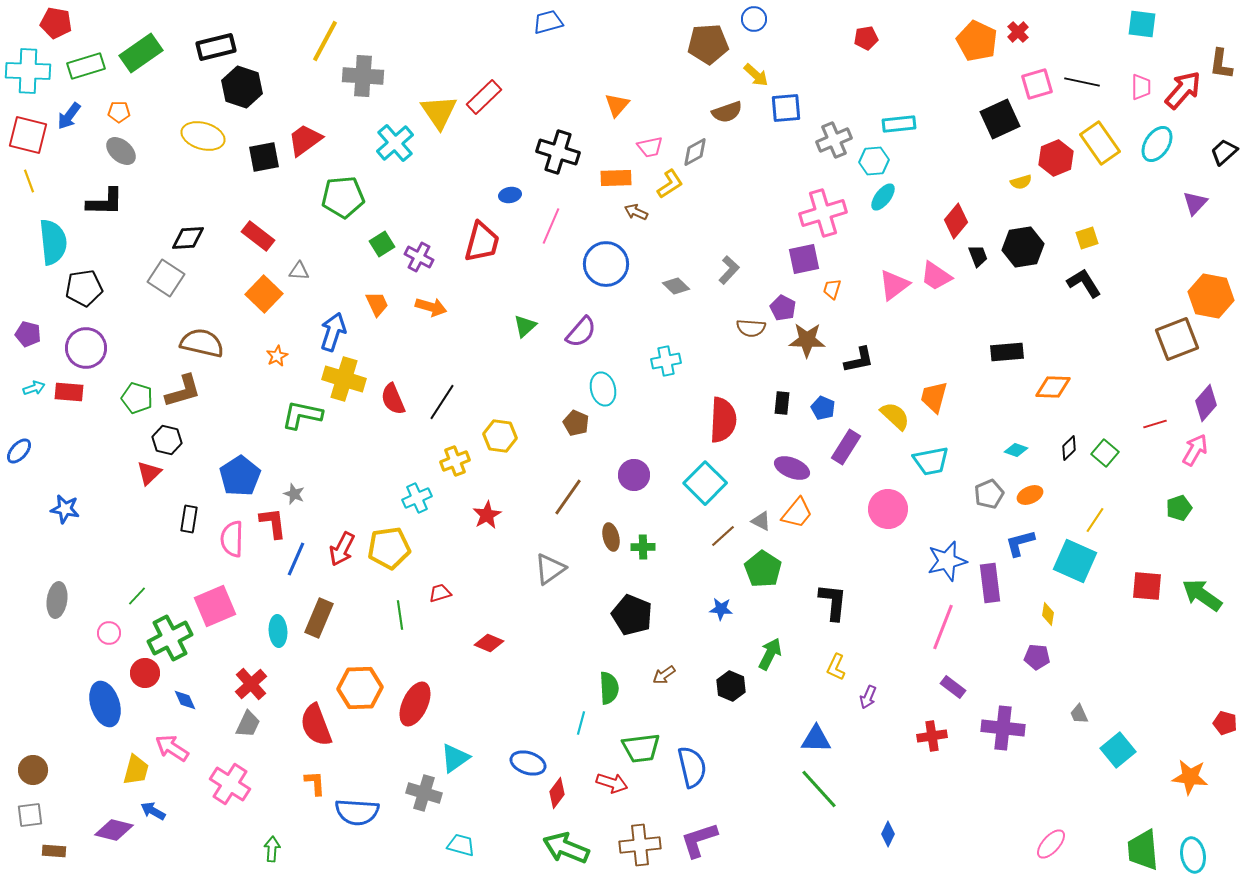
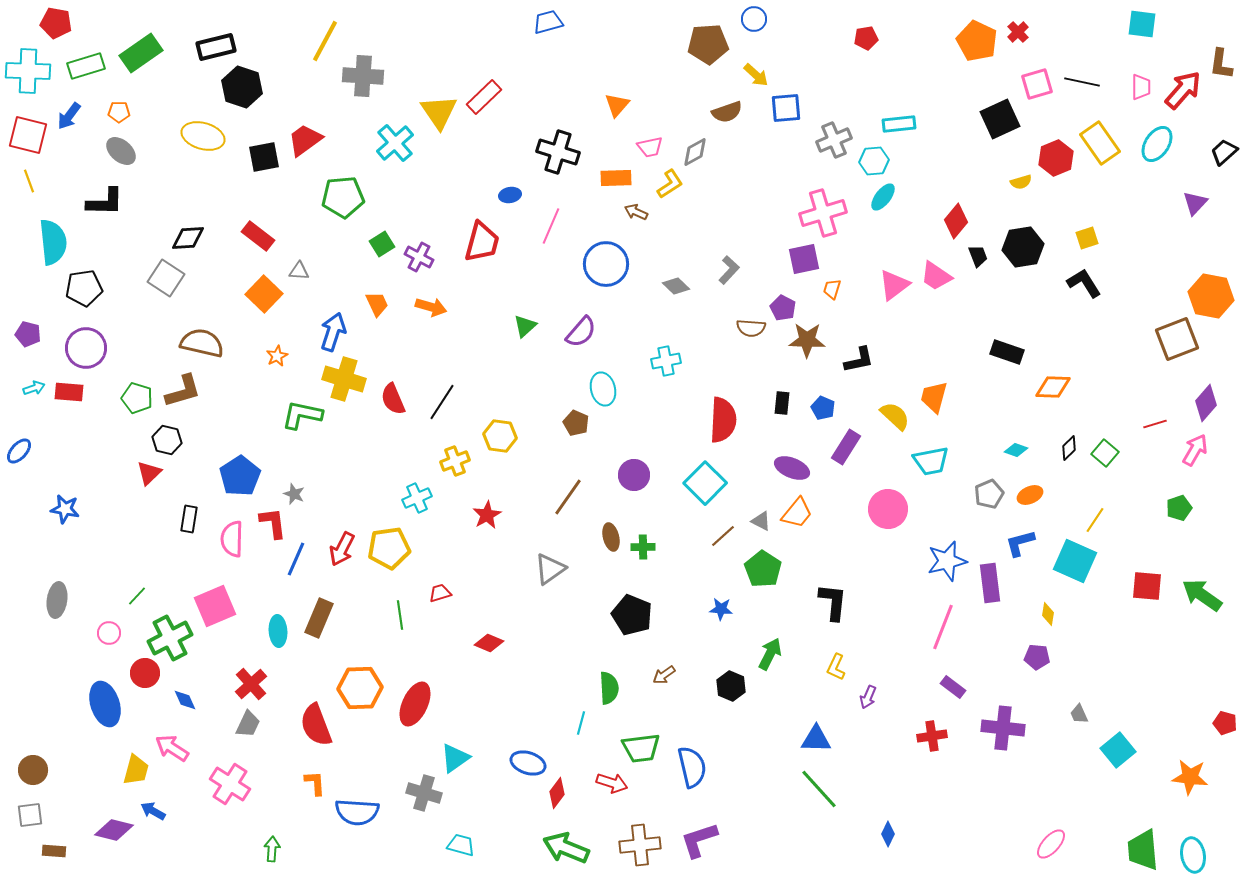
black rectangle at (1007, 352): rotated 24 degrees clockwise
